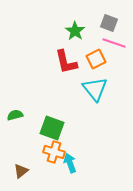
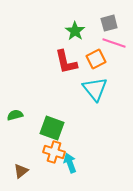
gray square: rotated 36 degrees counterclockwise
